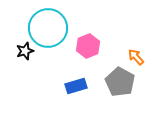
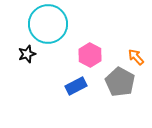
cyan circle: moved 4 px up
pink hexagon: moved 2 px right, 9 px down; rotated 10 degrees counterclockwise
black star: moved 2 px right, 3 px down
blue rectangle: rotated 10 degrees counterclockwise
